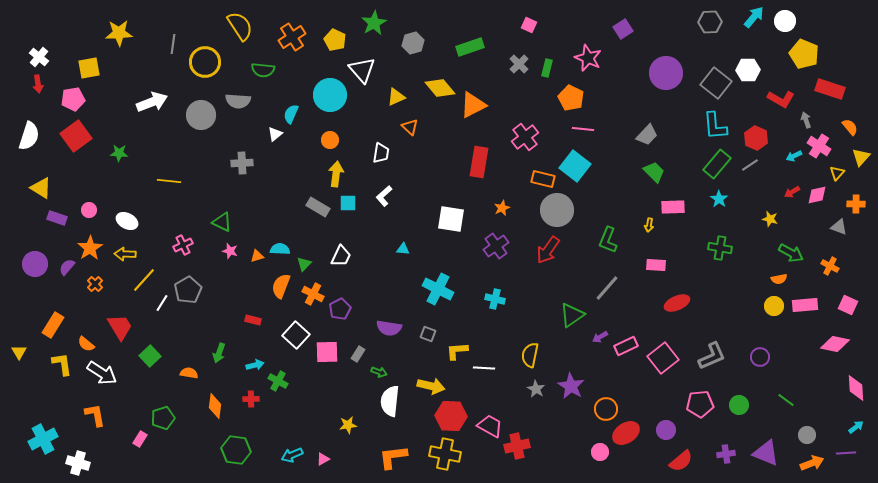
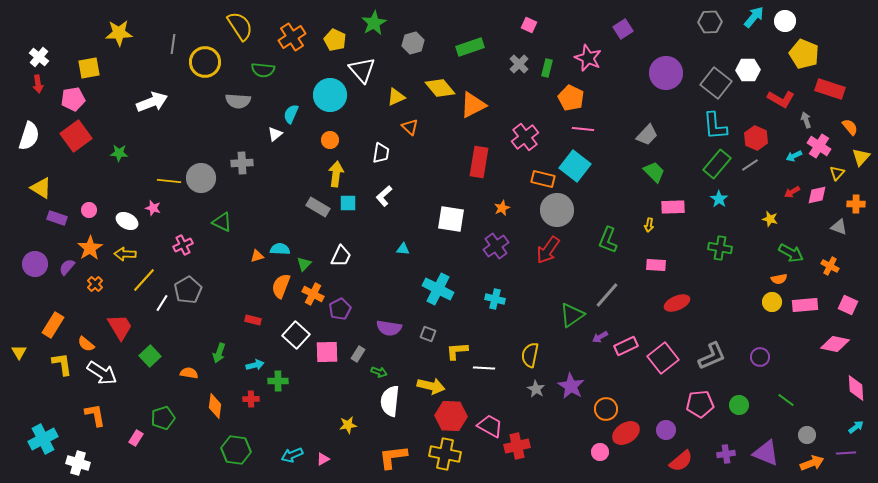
gray circle at (201, 115): moved 63 px down
pink star at (230, 251): moved 77 px left, 43 px up
gray line at (607, 288): moved 7 px down
yellow circle at (774, 306): moved 2 px left, 4 px up
green cross at (278, 381): rotated 30 degrees counterclockwise
pink rectangle at (140, 439): moved 4 px left, 1 px up
